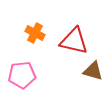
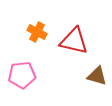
orange cross: moved 2 px right, 1 px up
brown triangle: moved 4 px right, 5 px down
